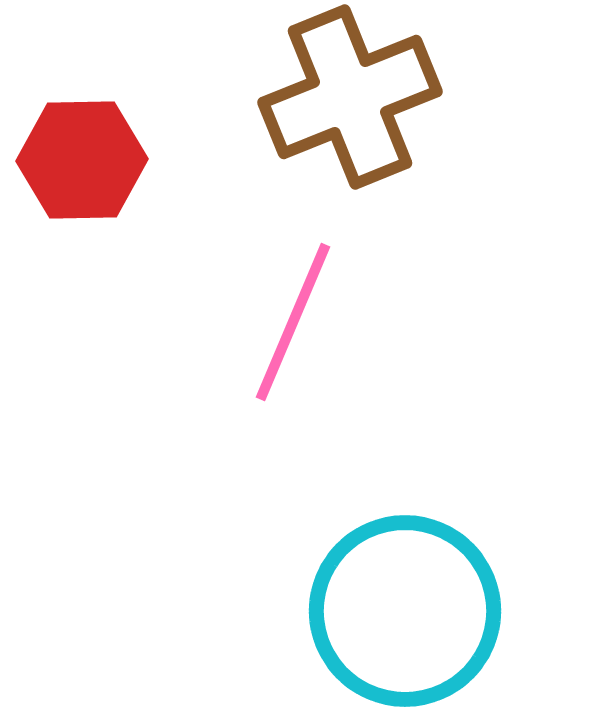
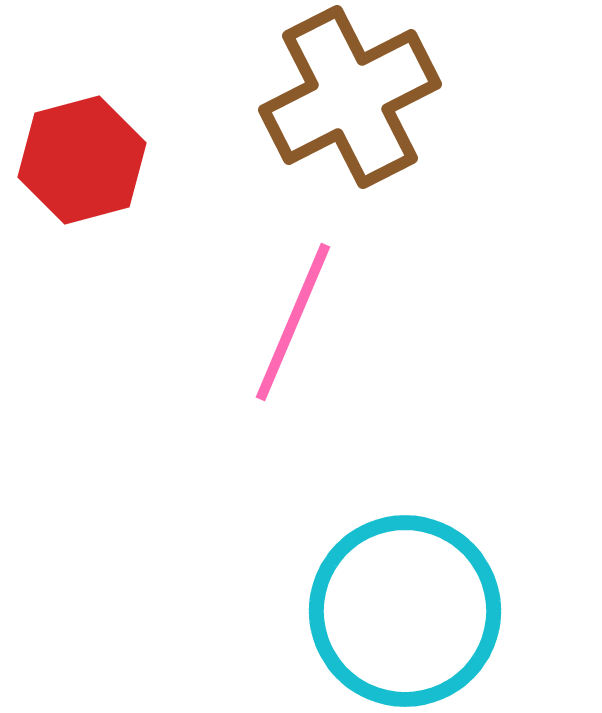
brown cross: rotated 5 degrees counterclockwise
red hexagon: rotated 14 degrees counterclockwise
